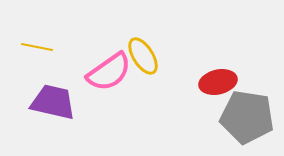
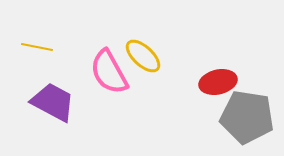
yellow ellipse: rotated 15 degrees counterclockwise
pink semicircle: rotated 96 degrees clockwise
purple trapezoid: rotated 15 degrees clockwise
